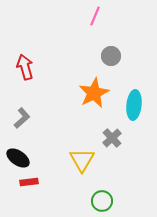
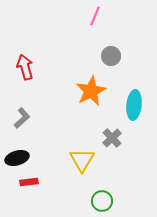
orange star: moved 3 px left, 2 px up
black ellipse: moved 1 px left; rotated 50 degrees counterclockwise
